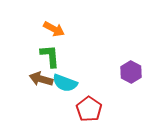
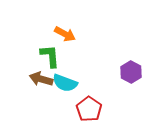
orange arrow: moved 11 px right, 5 px down
